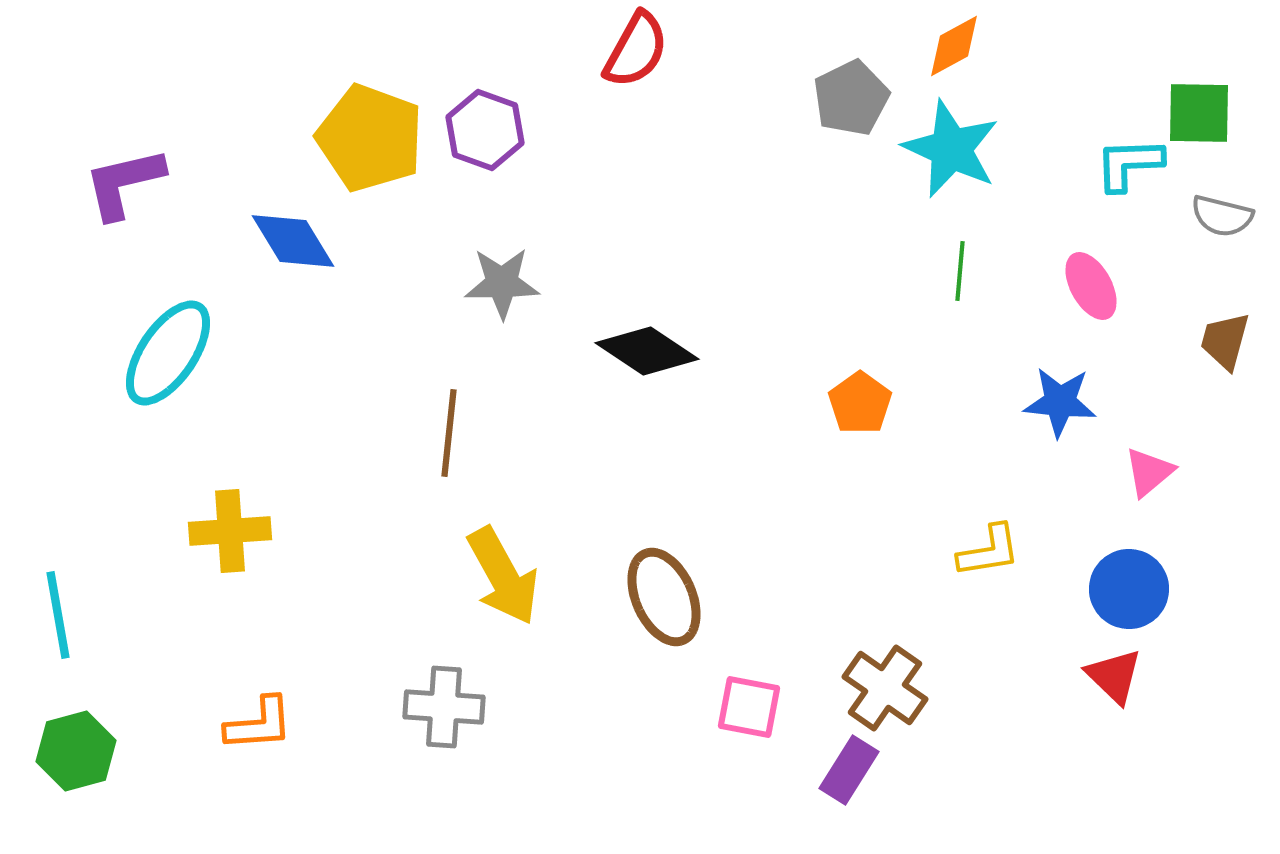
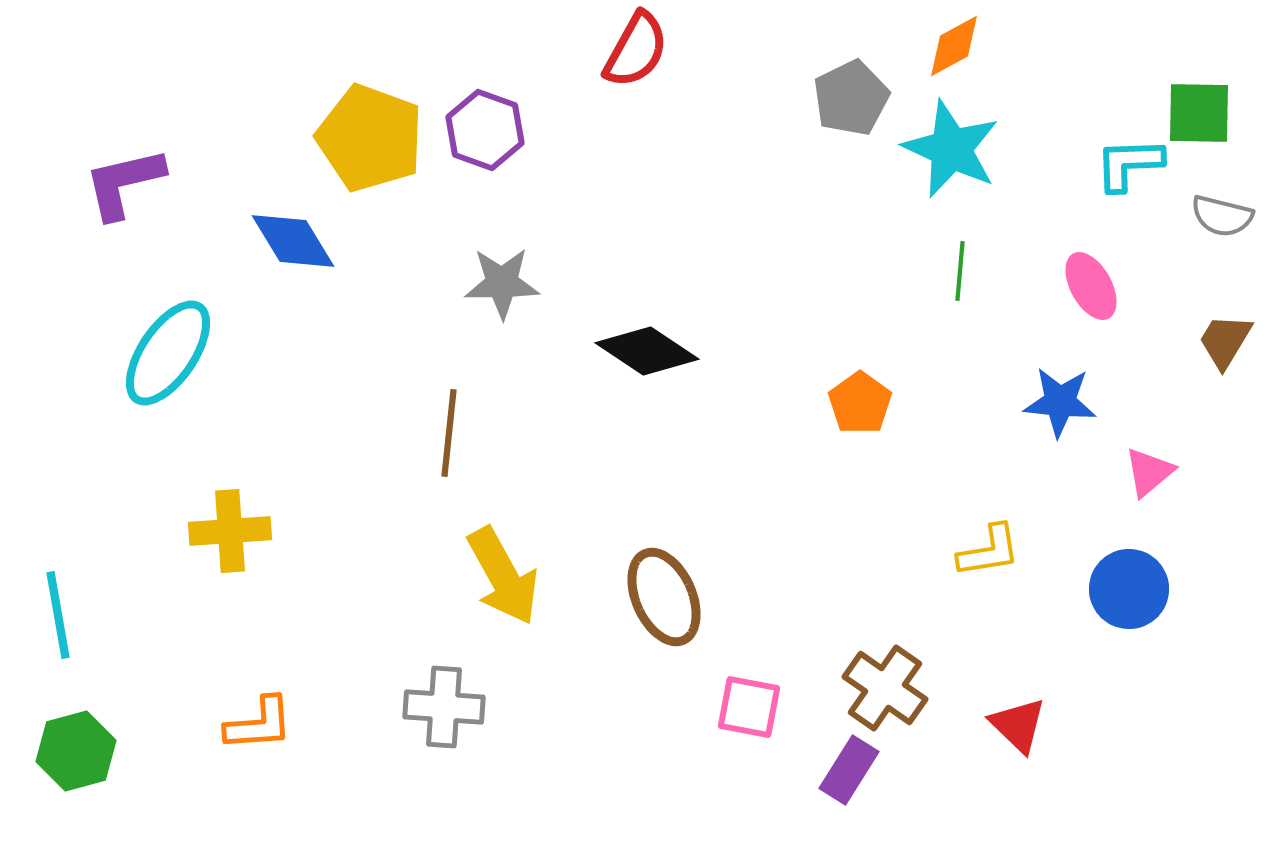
brown trapezoid: rotated 16 degrees clockwise
red triangle: moved 96 px left, 49 px down
